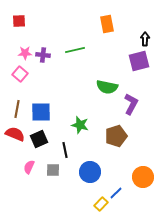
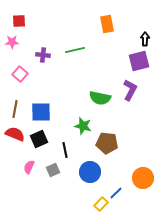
pink star: moved 13 px left, 11 px up
green semicircle: moved 7 px left, 11 px down
purple L-shape: moved 1 px left, 14 px up
brown line: moved 2 px left
green star: moved 3 px right, 1 px down
brown pentagon: moved 9 px left, 7 px down; rotated 25 degrees clockwise
gray square: rotated 24 degrees counterclockwise
orange circle: moved 1 px down
